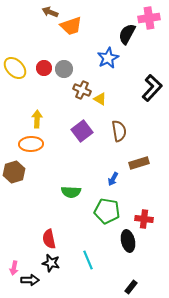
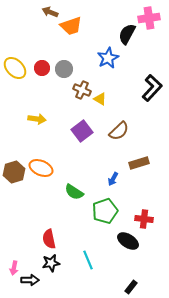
red circle: moved 2 px left
yellow arrow: rotated 96 degrees clockwise
brown semicircle: rotated 55 degrees clockwise
orange ellipse: moved 10 px right, 24 px down; rotated 25 degrees clockwise
green semicircle: moved 3 px right; rotated 30 degrees clockwise
green pentagon: moved 2 px left; rotated 30 degrees counterclockwise
black ellipse: rotated 45 degrees counterclockwise
black star: rotated 24 degrees counterclockwise
